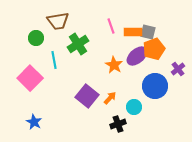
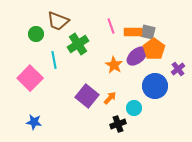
brown trapezoid: rotated 30 degrees clockwise
green circle: moved 4 px up
orange pentagon: rotated 15 degrees counterclockwise
cyan circle: moved 1 px down
blue star: rotated 21 degrees counterclockwise
